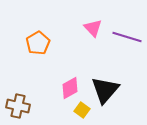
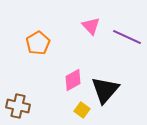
pink triangle: moved 2 px left, 2 px up
purple line: rotated 8 degrees clockwise
pink diamond: moved 3 px right, 8 px up
